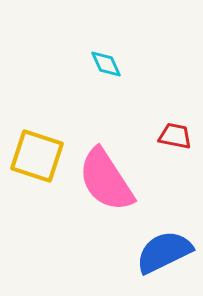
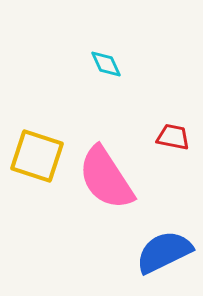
red trapezoid: moved 2 px left, 1 px down
pink semicircle: moved 2 px up
